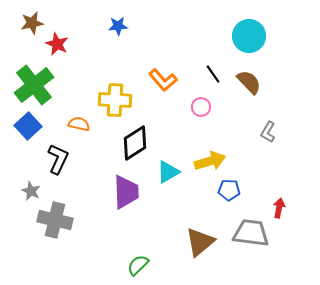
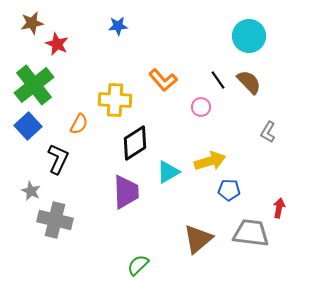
black line: moved 5 px right, 6 px down
orange semicircle: rotated 105 degrees clockwise
brown triangle: moved 2 px left, 3 px up
